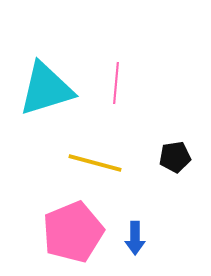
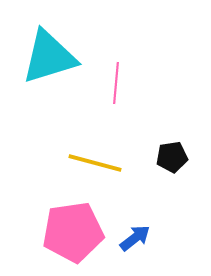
cyan triangle: moved 3 px right, 32 px up
black pentagon: moved 3 px left
pink pentagon: rotated 14 degrees clockwise
blue arrow: rotated 128 degrees counterclockwise
